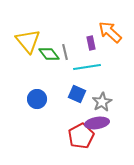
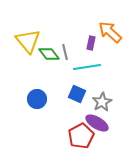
purple rectangle: rotated 24 degrees clockwise
purple ellipse: rotated 40 degrees clockwise
